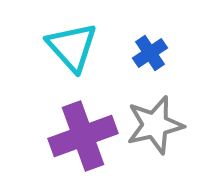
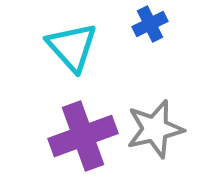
blue cross: moved 29 px up; rotated 8 degrees clockwise
gray star: moved 4 px down
